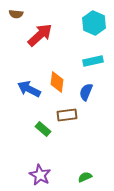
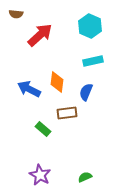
cyan hexagon: moved 4 px left, 3 px down
brown rectangle: moved 2 px up
